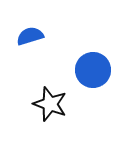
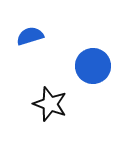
blue circle: moved 4 px up
